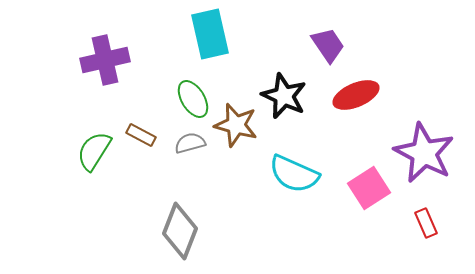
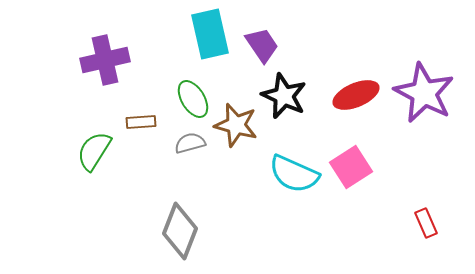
purple trapezoid: moved 66 px left
brown rectangle: moved 13 px up; rotated 32 degrees counterclockwise
purple star: moved 60 px up
pink square: moved 18 px left, 21 px up
